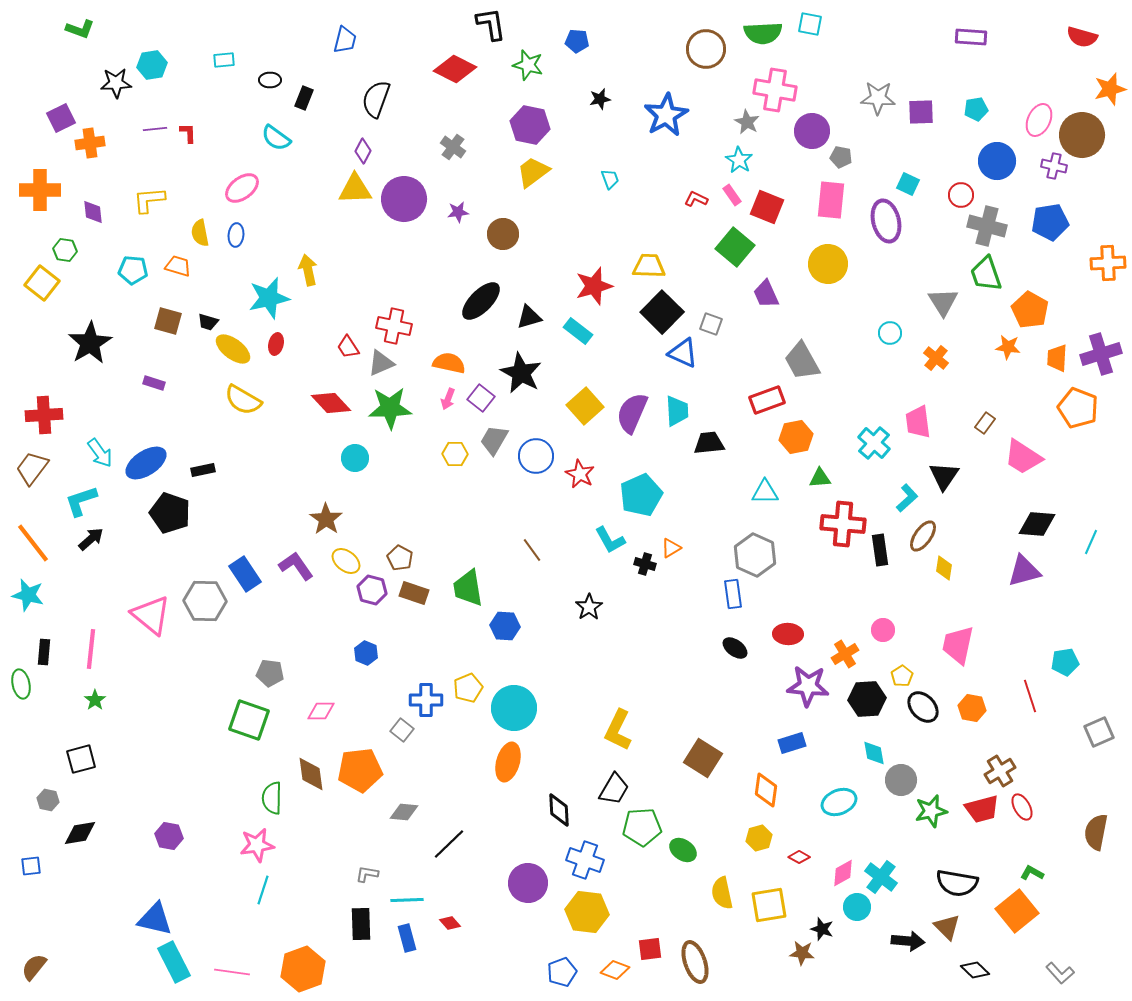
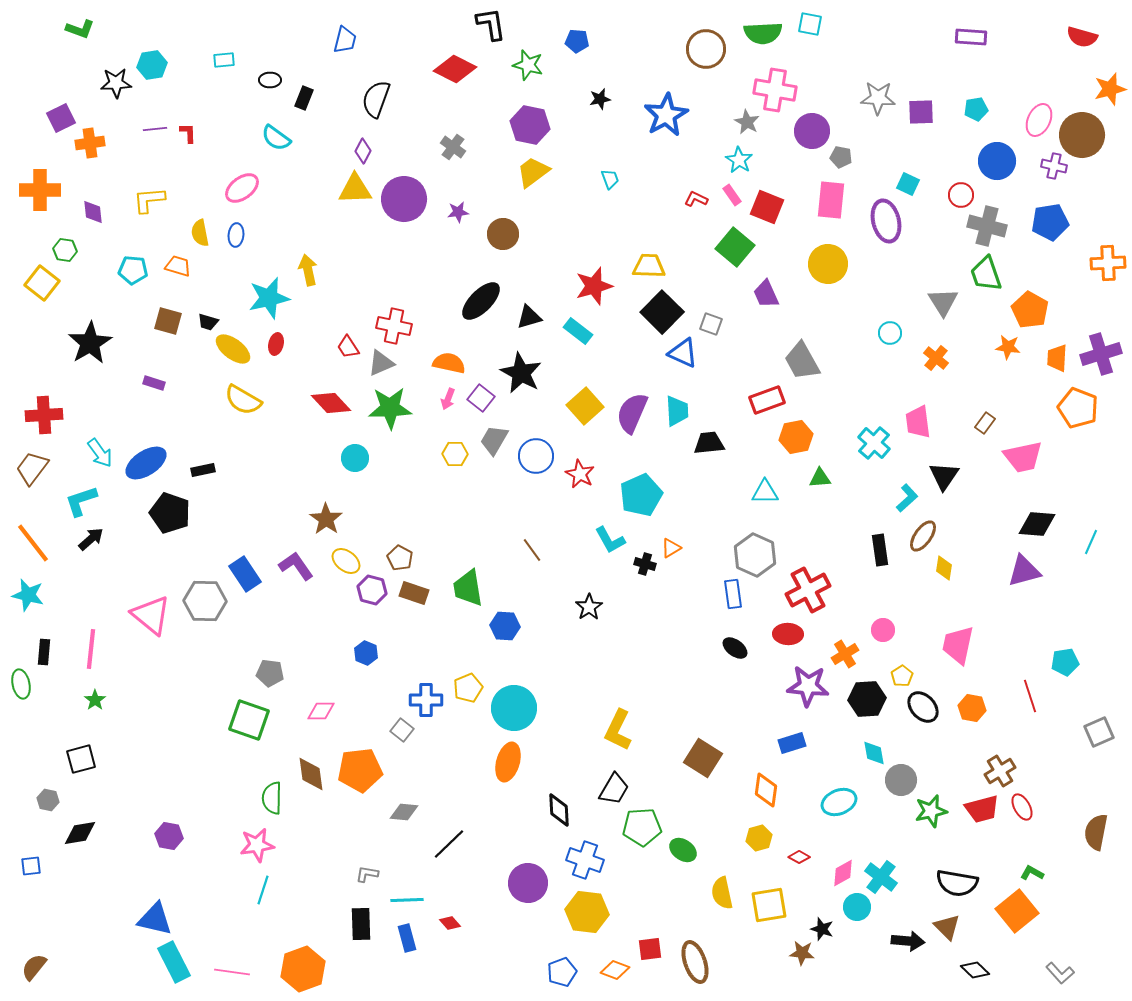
pink trapezoid at (1023, 457): rotated 45 degrees counterclockwise
red cross at (843, 524): moved 35 px left, 66 px down; rotated 33 degrees counterclockwise
